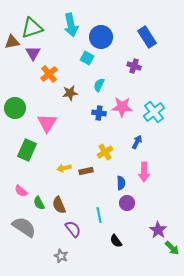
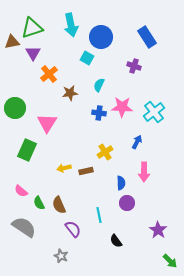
green arrow: moved 2 px left, 13 px down
